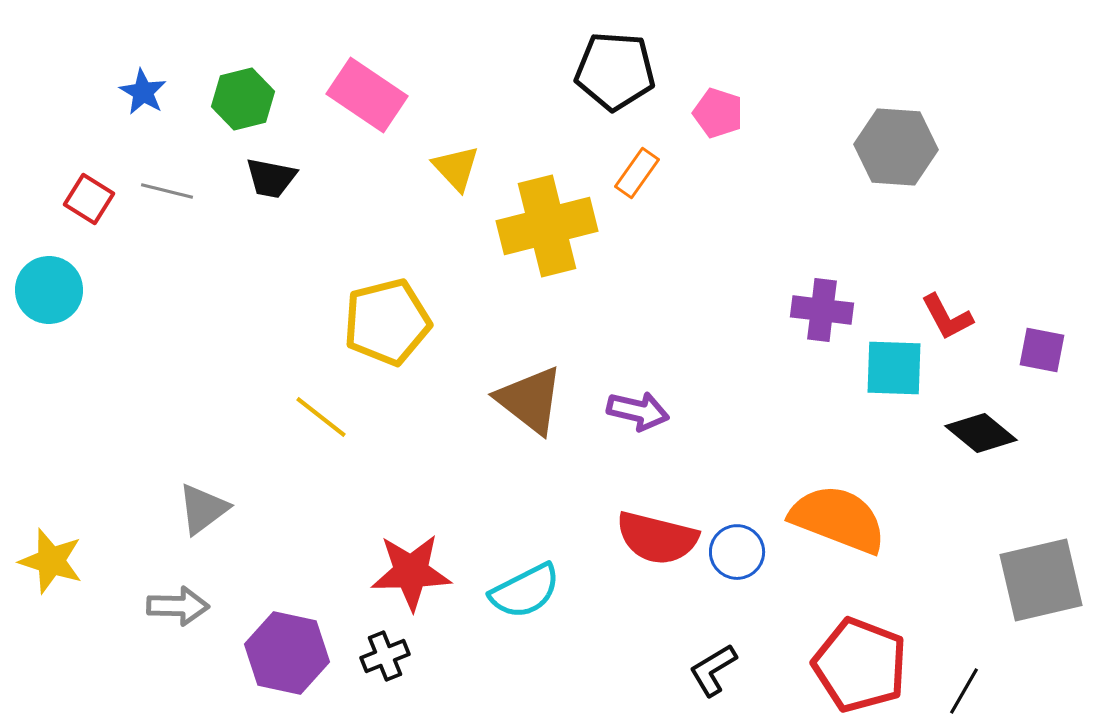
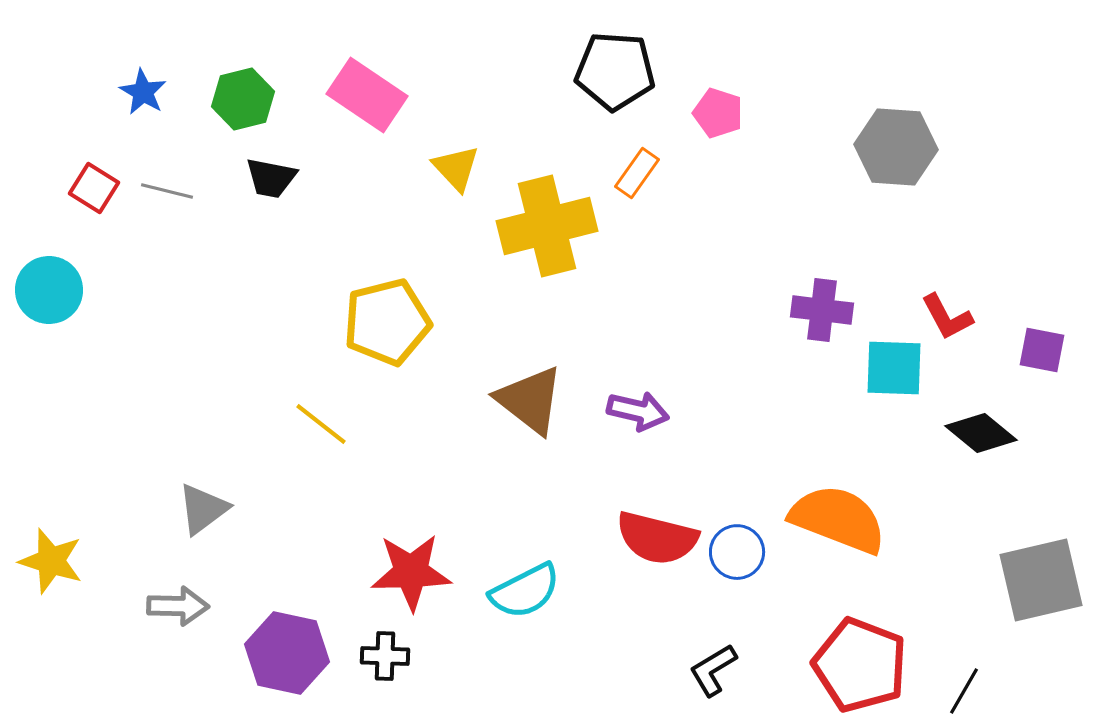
red square: moved 5 px right, 11 px up
yellow line: moved 7 px down
black cross: rotated 24 degrees clockwise
